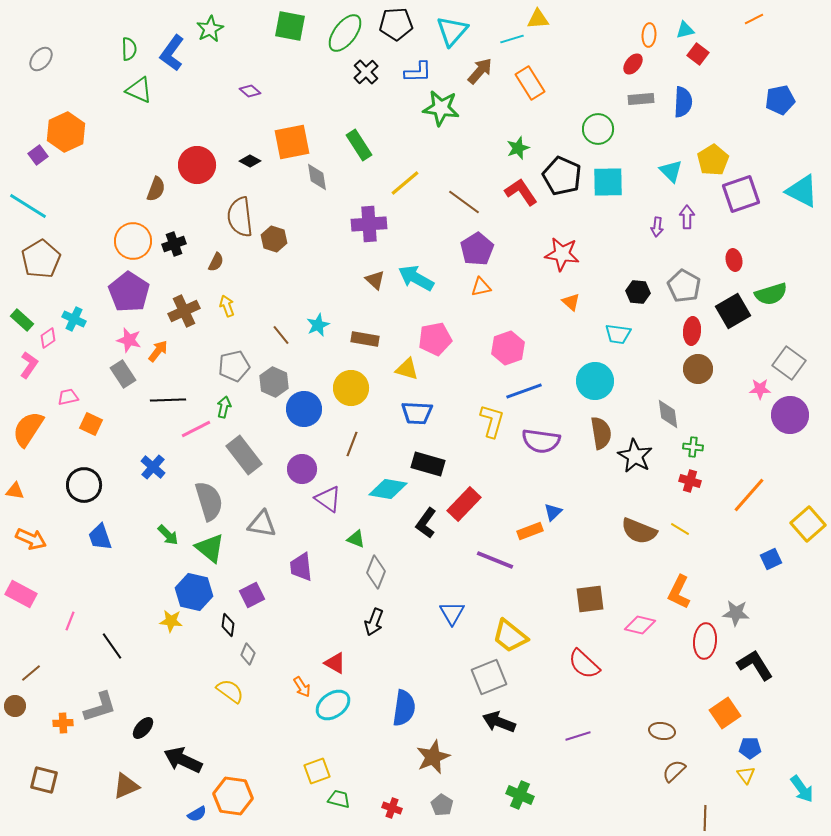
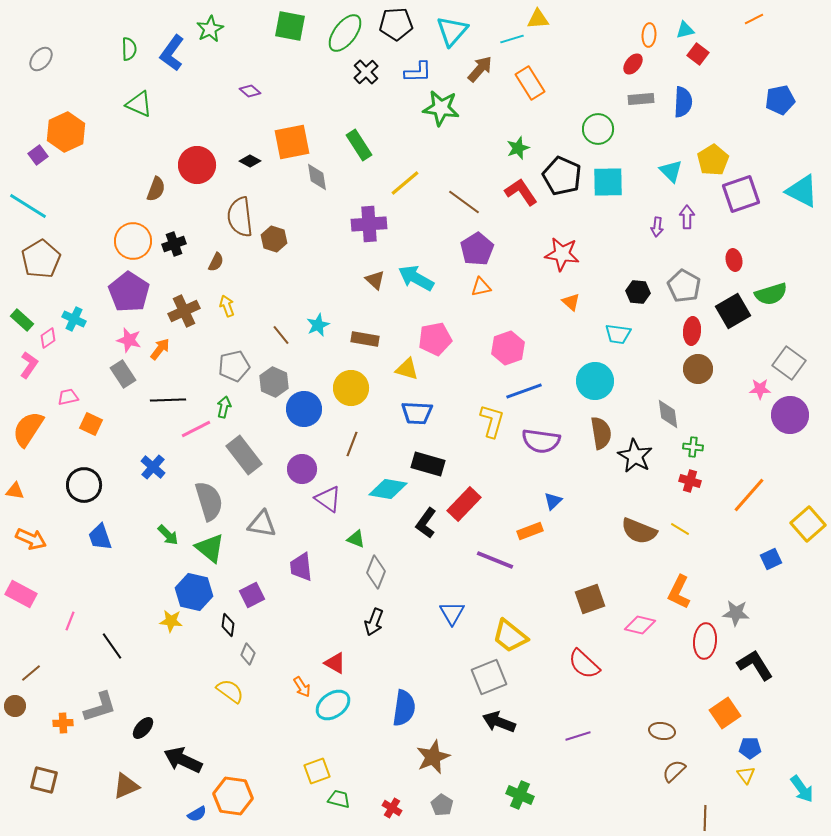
brown arrow at (480, 71): moved 2 px up
green triangle at (139, 90): moved 14 px down
orange arrow at (158, 351): moved 2 px right, 2 px up
blue triangle at (553, 512): moved 11 px up
brown square at (590, 599): rotated 12 degrees counterclockwise
red cross at (392, 808): rotated 12 degrees clockwise
